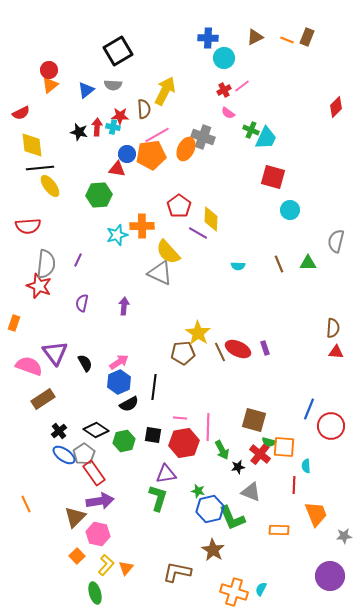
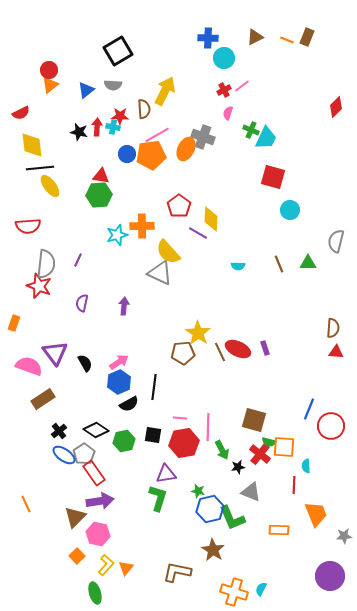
pink semicircle at (228, 113): rotated 72 degrees clockwise
red triangle at (117, 169): moved 16 px left, 7 px down
